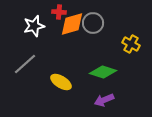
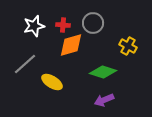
red cross: moved 4 px right, 13 px down
orange diamond: moved 1 px left, 21 px down
yellow cross: moved 3 px left, 2 px down
yellow ellipse: moved 9 px left
